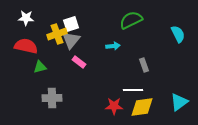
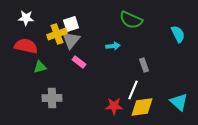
green semicircle: rotated 130 degrees counterclockwise
white line: rotated 66 degrees counterclockwise
cyan triangle: rotated 42 degrees counterclockwise
